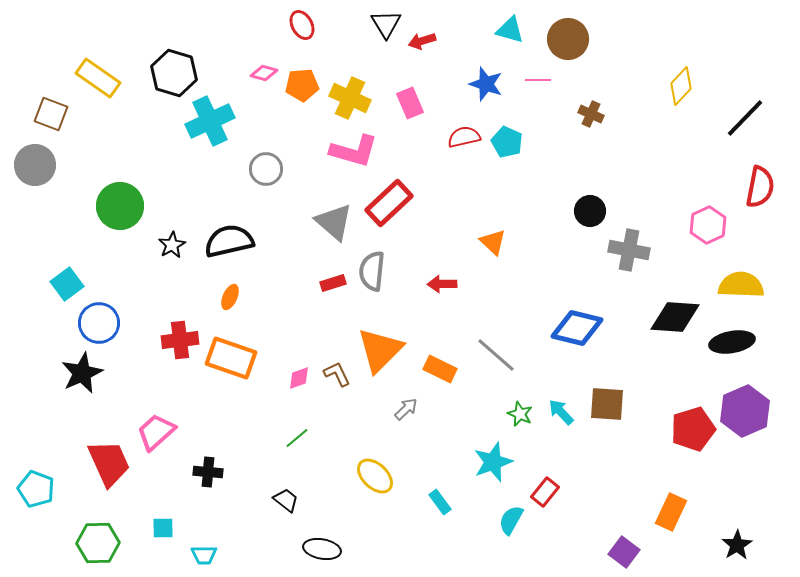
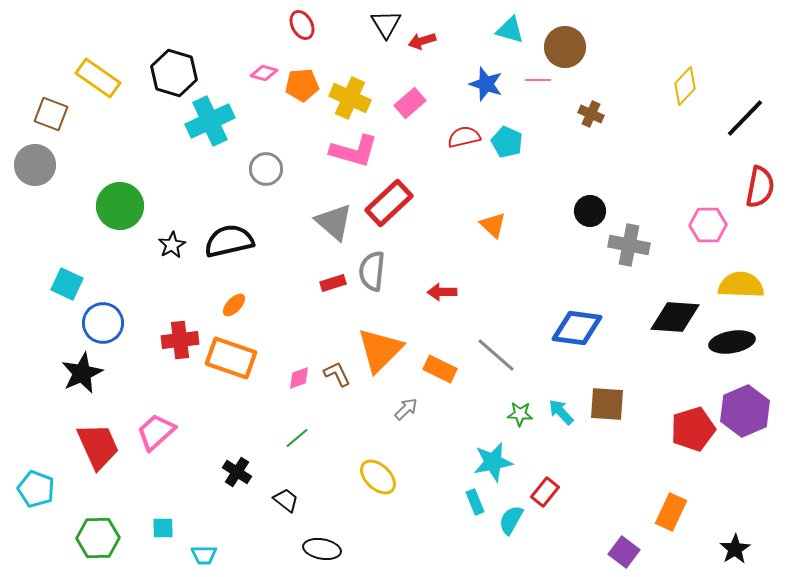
brown circle at (568, 39): moved 3 px left, 8 px down
yellow diamond at (681, 86): moved 4 px right
pink rectangle at (410, 103): rotated 72 degrees clockwise
pink hexagon at (708, 225): rotated 24 degrees clockwise
orange triangle at (493, 242): moved 17 px up
gray cross at (629, 250): moved 5 px up
cyan square at (67, 284): rotated 28 degrees counterclockwise
red arrow at (442, 284): moved 8 px down
orange ellipse at (230, 297): moved 4 px right, 8 px down; rotated 20 degrees clockwise
blue circle at (99, 323): moved 4 px right
blue diamond at (577, 328): rotated 6 degrees counterclockwise
green star at (520, 414): rotated 20 degrees counterclockwise
cyan star at (493, 462): rotated 9 degrees clockwise
red trapezoid at (109, 463): moved 11 px left, 17 px up
black cross at (208, 472): moved 29 px right; rotated 28 degrees clockwise
yellow ellipse at (375, 476): moved 3 px right, 1 px down
cyan rectangle at (440, 502): moved 35 px right; rotated 15 degrees clockwise
green hexagon at (98, 543): moved 5 px up
black star at (737, 545): moved 2 px left, 4 px down
